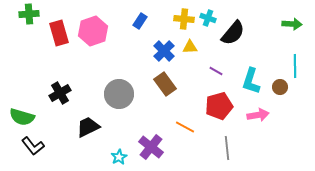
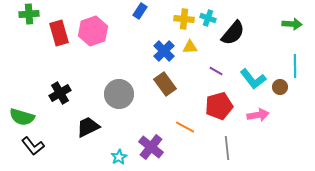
blue rectangle: moved 10 px up
cyan L-shape: moved 2 px right, 2 px up; rotated 56 degrees counterclockwise
